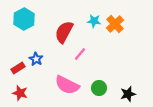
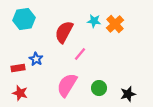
cyan hexagon: rotated 20 degrees clockwise
red rectangle: rotated 24 degrees clockwise
pink semicircle: rotated 95 degrees clockwise
